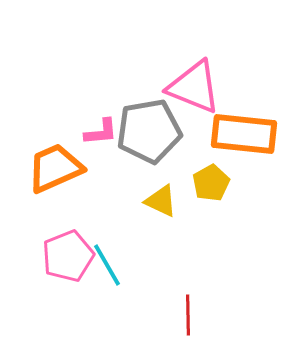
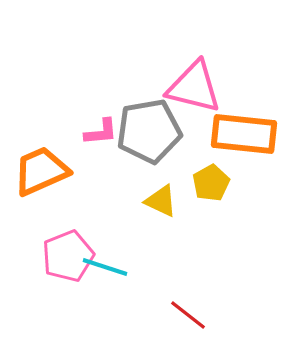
pink triangle: rotated 8 degrees counterclockwise
orange trapezoid: moved 14 px left, 3 px down
cyan line: moved 2 px left, 2 px down; rotated 42 degrees counterclockwise
red line: rotated 51 degrees counterclockwise
